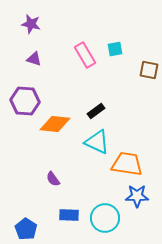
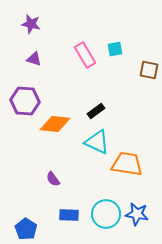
blue star: moved 18 px down; rotated 10 degrees clockwise
cyan circle: moved 1 px right, 4 px up
